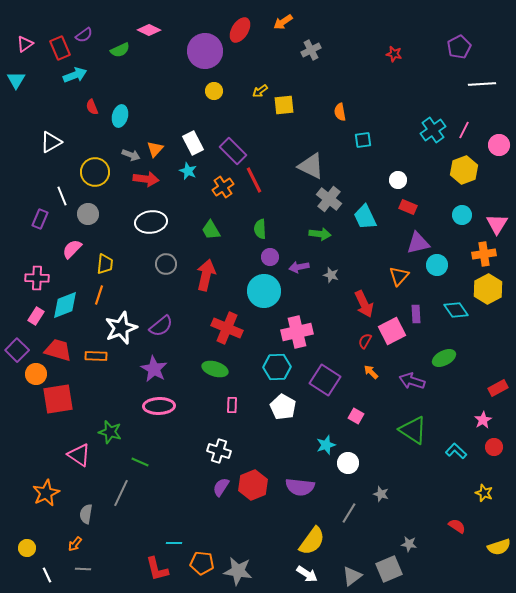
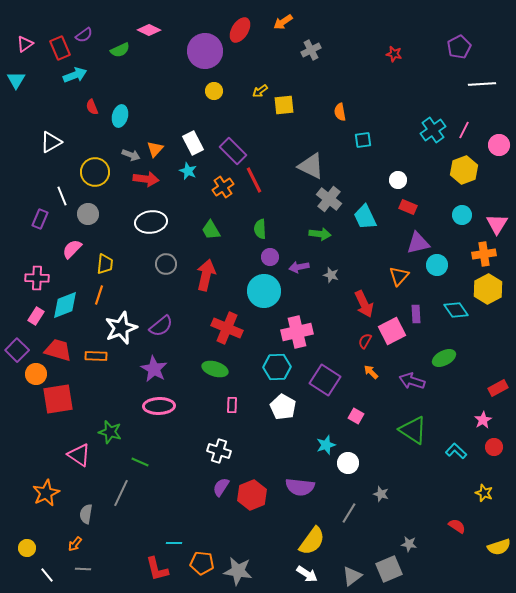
red hexagon at (253, 485): moved 1 px left, 10 px down
white line at (47, 575): rotated 14 degrees counterclockwise
